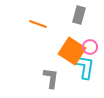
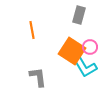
orange line: moved 6 px left, 6 px down; rotated 60 degrees clockwise
cyan L-shape: rotated 140 degrees clockwise
gray L-shape: moved 13 px left, 1 px up; rotated 15 degrees counterclockwise
